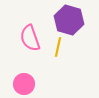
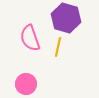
purple hexagon: moved 3 px left, 2 px up
pink circle: moved 2 px right
